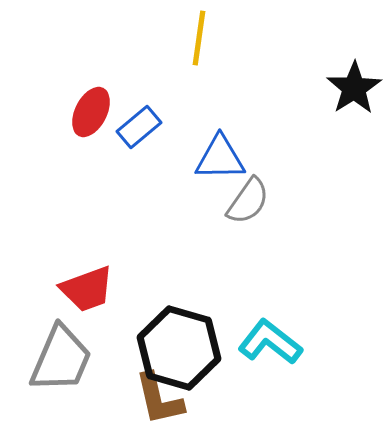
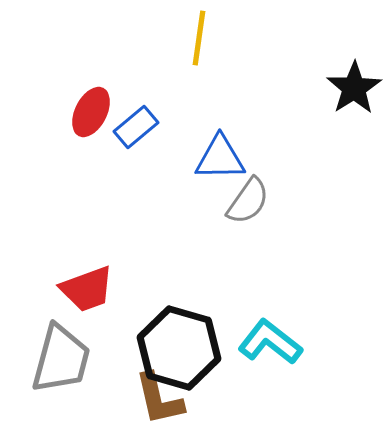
blue rectangle: moved 3 px left
gray trapezoid: rotated 8 degrees counterclockwise
